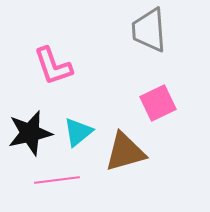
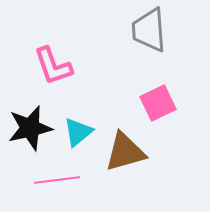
black star: moved 5 px up
